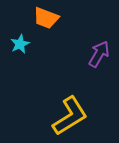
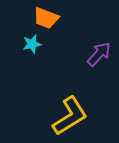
cyan star: moved 12 px right; rotated 12 degrees clockwise
purple arrow: rotated 12 degrees clockwise
